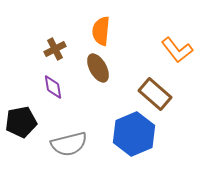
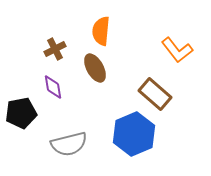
brown ellipse: moved 3 px left
black pentagon: moved 9 px up
